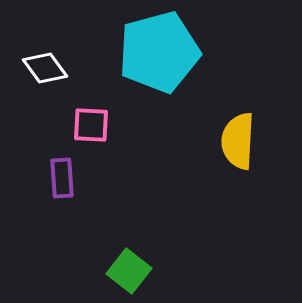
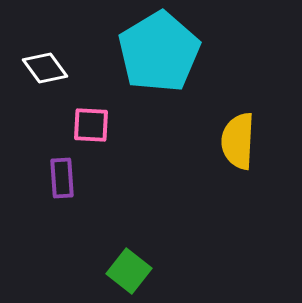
cyan pentagon: rotated 16 degrees counterclockwise
